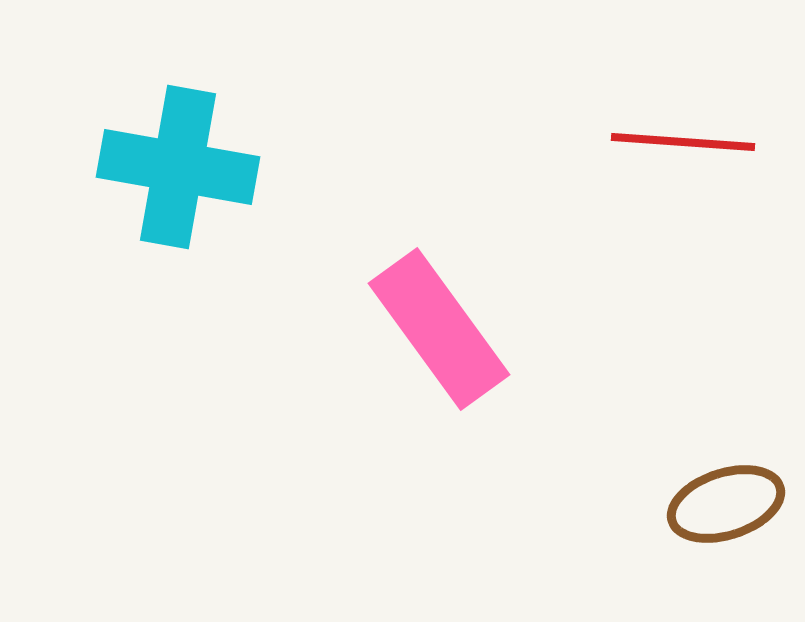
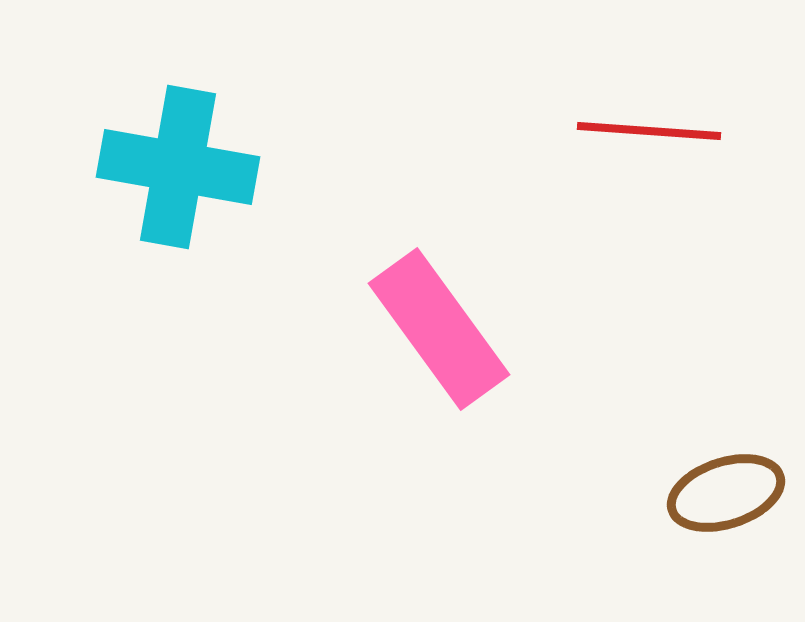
red line: moved 34 px left, 11 px up
brown ellipse: moved 11 px up
